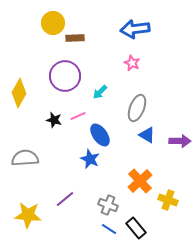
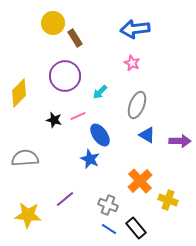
brown rectangle: rotated 60 degrees clockwise
yellow diamond: rotated 16 degrees clockwise
gray ellipse: moved 3 px up
